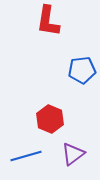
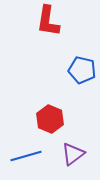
blue pentagon: rotated 20 degrees clockwise
